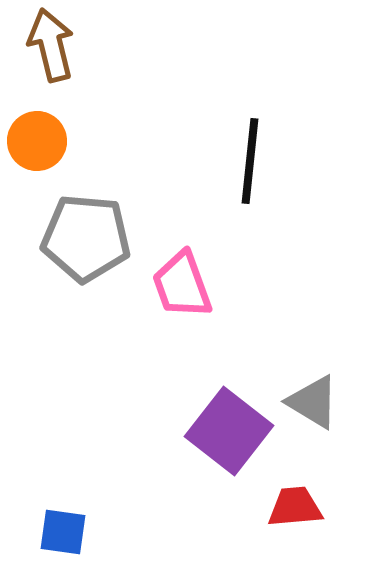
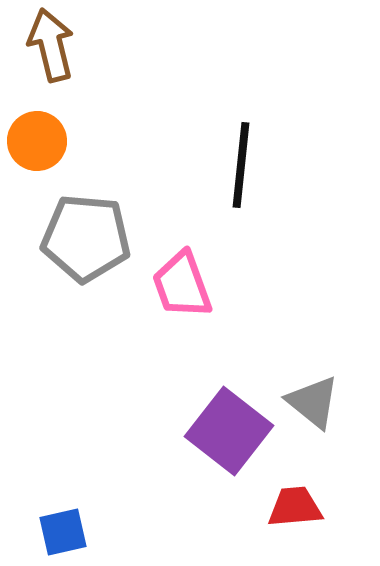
black line: moved 9 px left, 4 px down
gray triangle: rotated 8 degrees clockwise
blue square: rotated 21 degrees counterclockwise
